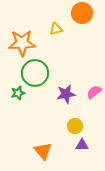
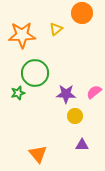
yellow triangle: rotated 24 degrees counterclockwise
orange star: moved 8 px up
purple star: rotated 12 degrees clockwise
yellow circle: moved 10 px up
orange triangle: moved 5 px left, 3 px down
